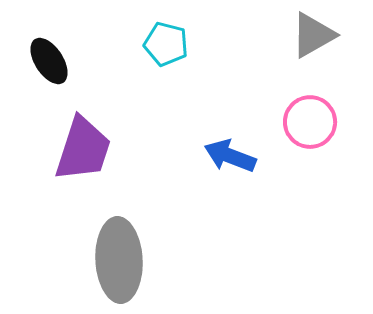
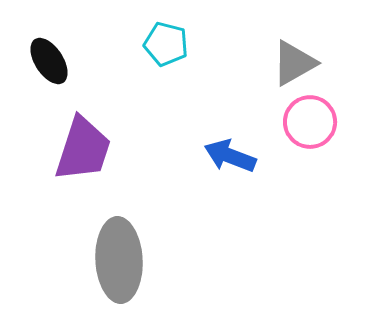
gray triangle: moved 19 px left, 28 px down
